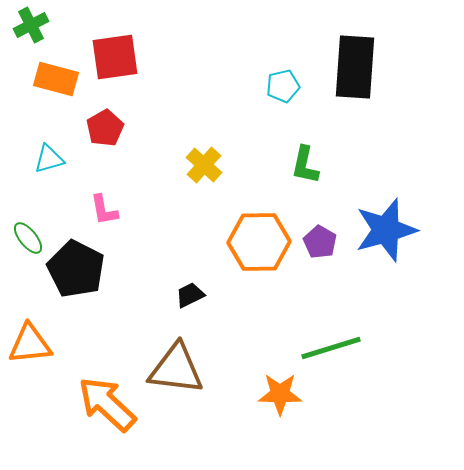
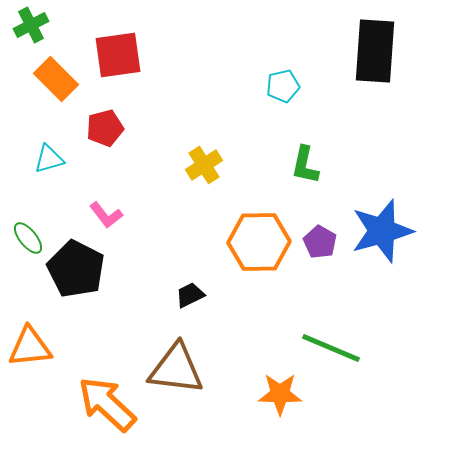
red square: moved 3 px right, 2 px up
black rectangle: moved 20 px right, 16 px up
orange rectangle: rotated 30 degrees clockwise
red pentagon: rotated 15 degrees clockwise
yellow cross: rotated 15 degrees clockwise
pink L-shape: moved 2 px right, 5 px down; rotated 28 degrees counterclockwise
blue star: moved 4 px left, 1 px down
orange triangle: moved 3 px down
green line: rotated 40 degrees clockwise
